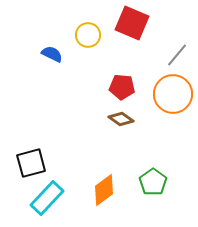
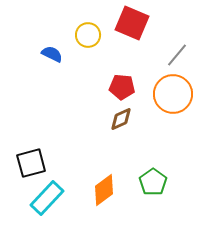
brown diamond: rotated 60 degrees counterclockwise
